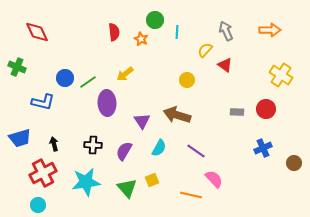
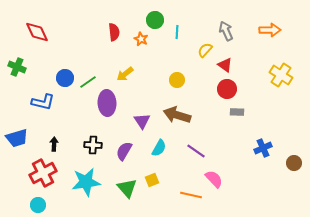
yellow circle: moved 10 px left
red circle: moved 39 px left, 20 px up
blue trapezoid: moved 3 px left
black arrow: rotated 16 degrees clockwise
